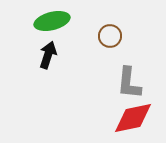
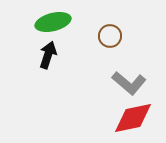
green ellipse: moved 1 px right, 1 px down
gray L-shape: rotated 56 degrees counterclockwise
